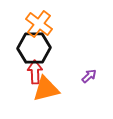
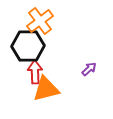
orange cross: moved 1 px right, 3 px up; rotated 16 degrees clockwise
black hexagon: moved 6 px left, 2 px up
purple arrow: moved 7 px up
